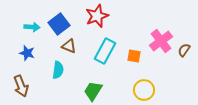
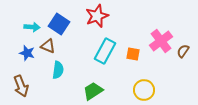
blue square: rotated 20 degrees counterclockwise
brown triangle: moved 21 px left
brown semicircle: moved 1 px left, 1 px down
orange square: moved 1 px left, 2 px up
green trapezoid: rotated 25 degrees clockwise
